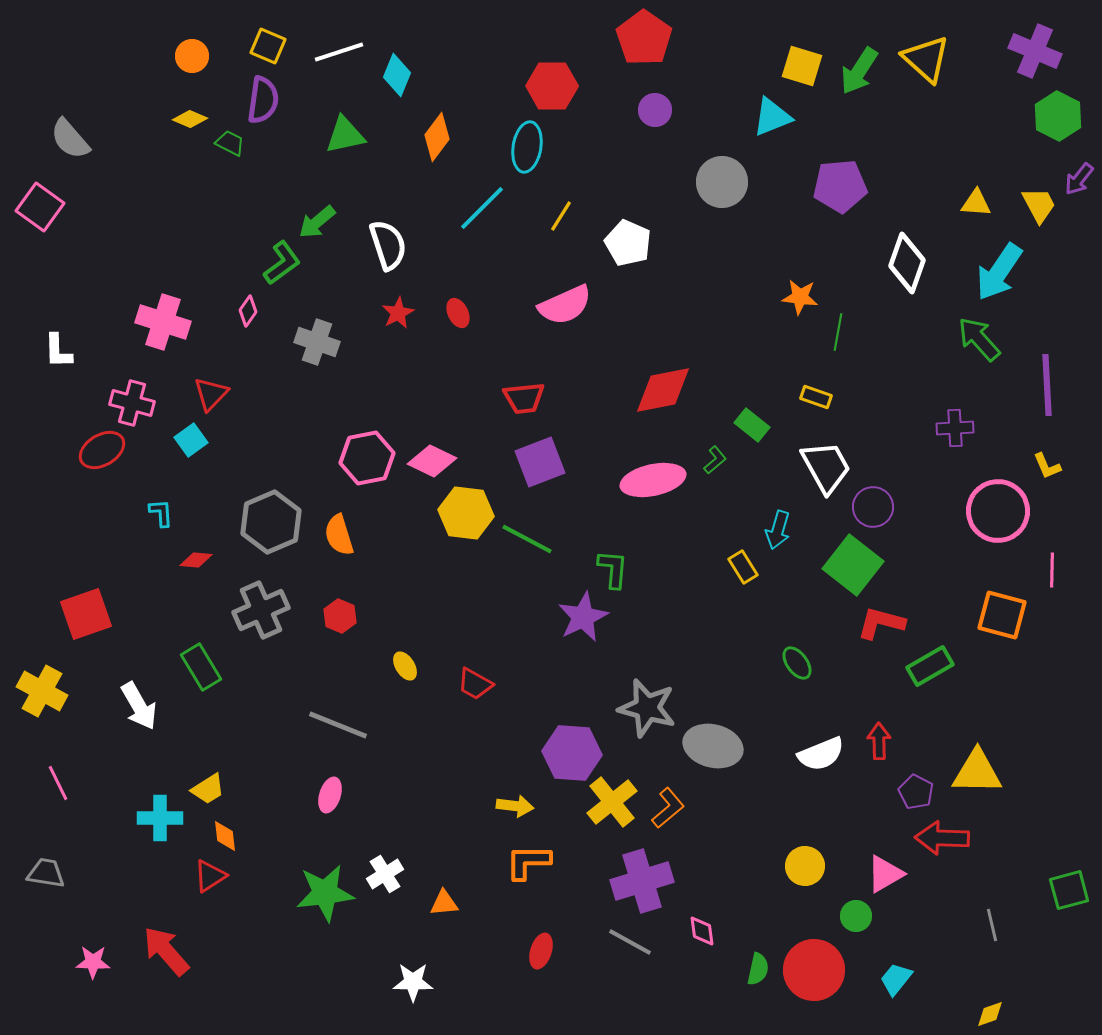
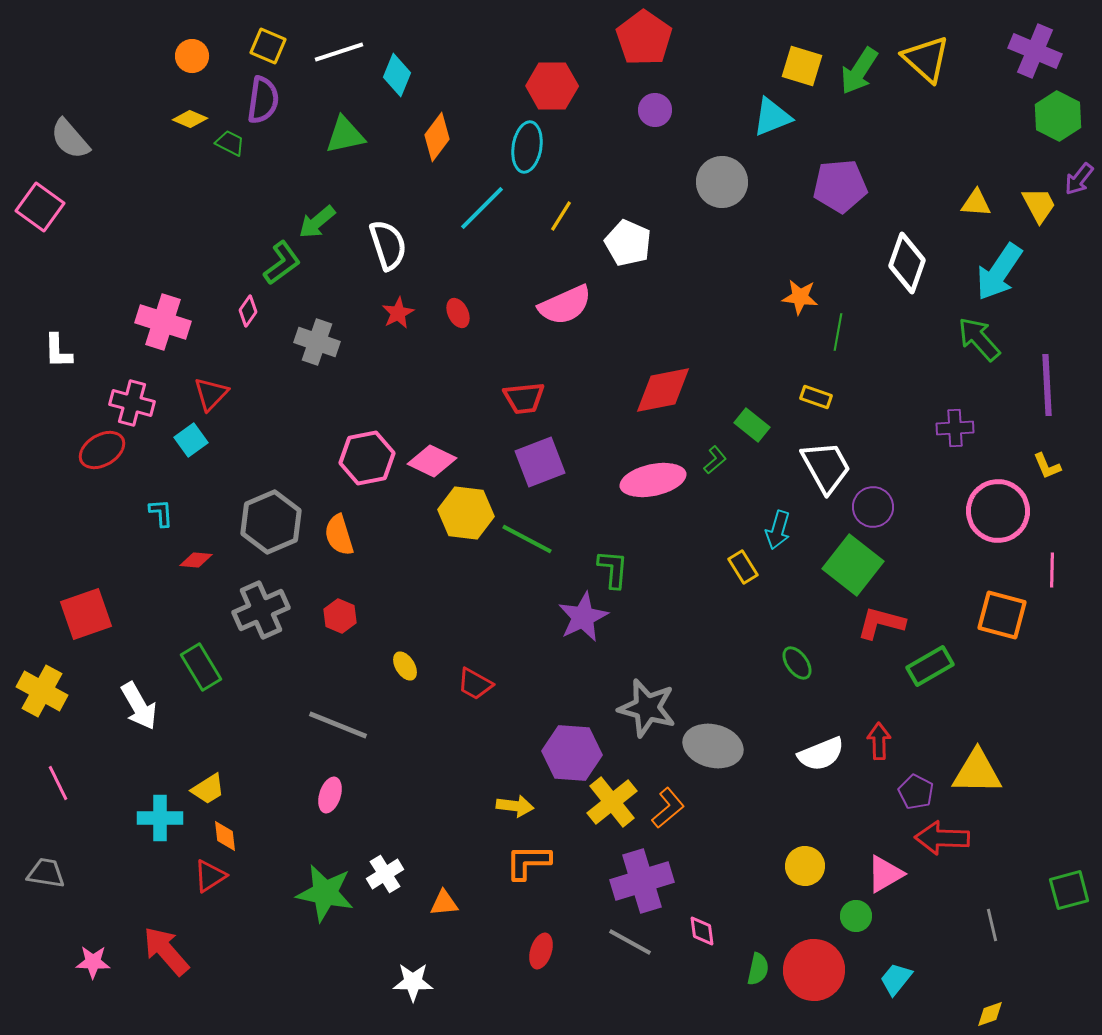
green star at (325, 893): rotated 18 degrees clockwise
